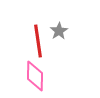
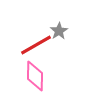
red line: moved 2 px left, 4 px down; rotated 68 degrees clockwise
